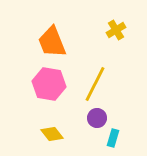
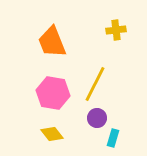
yellow cross: rotated 24 degrees clockwise
pink hexagon: moved 4 px right, 9 px down
